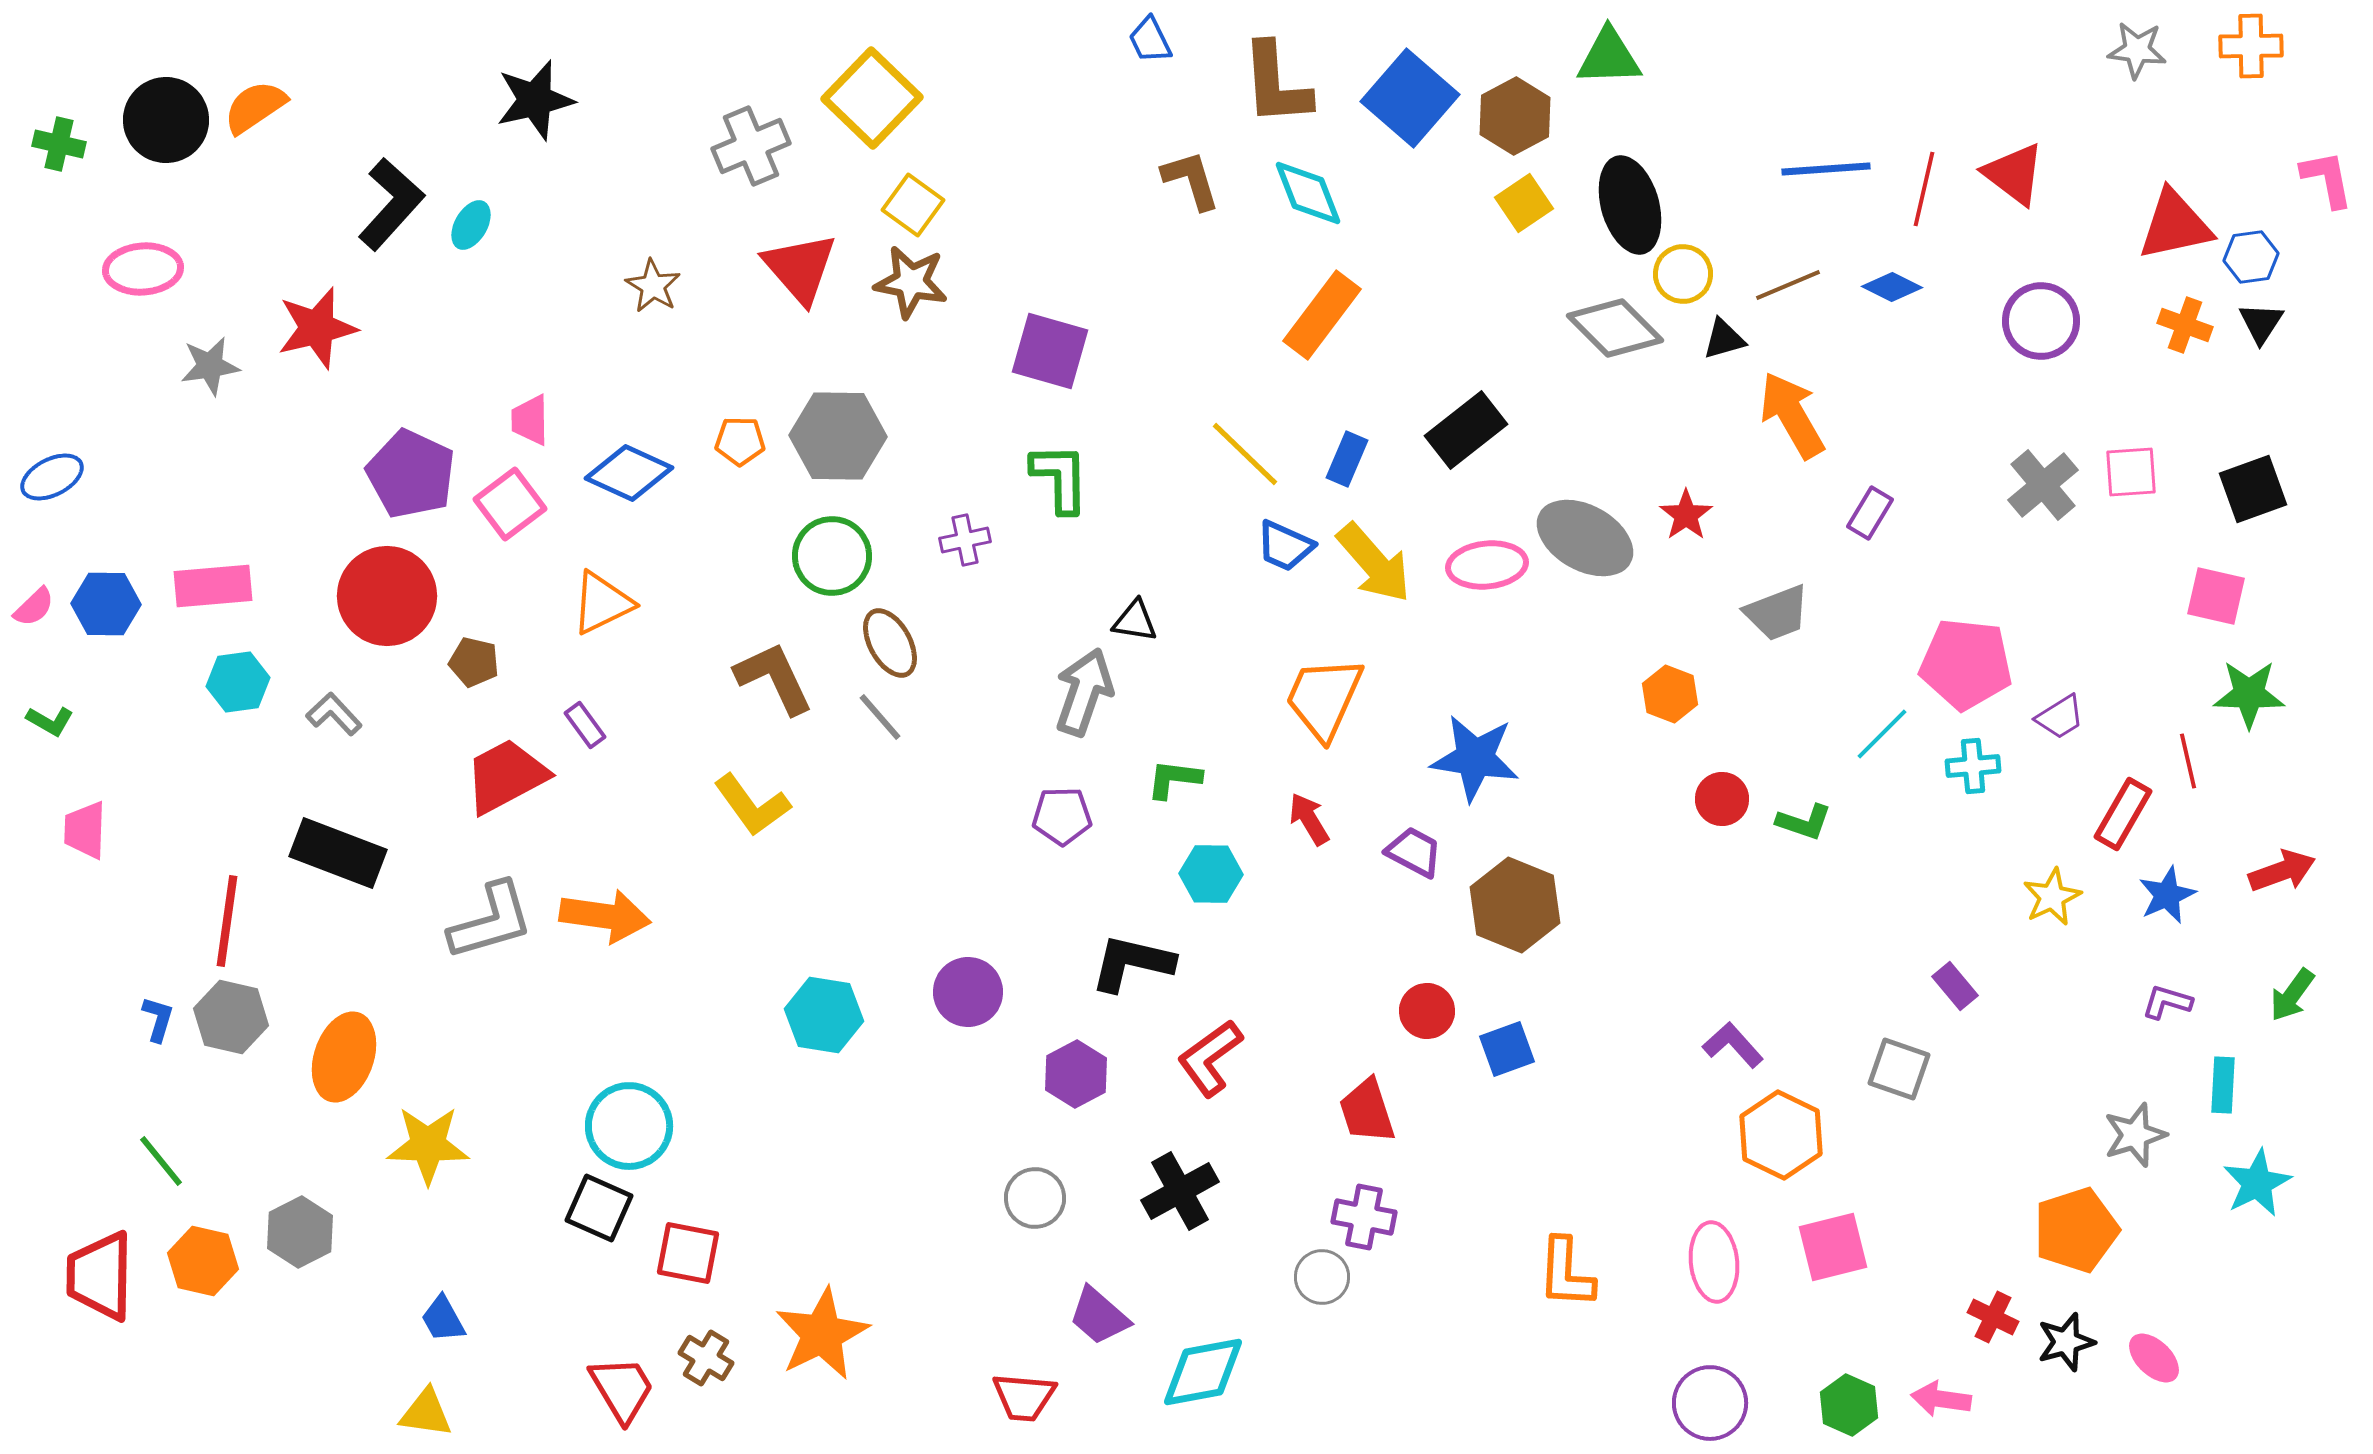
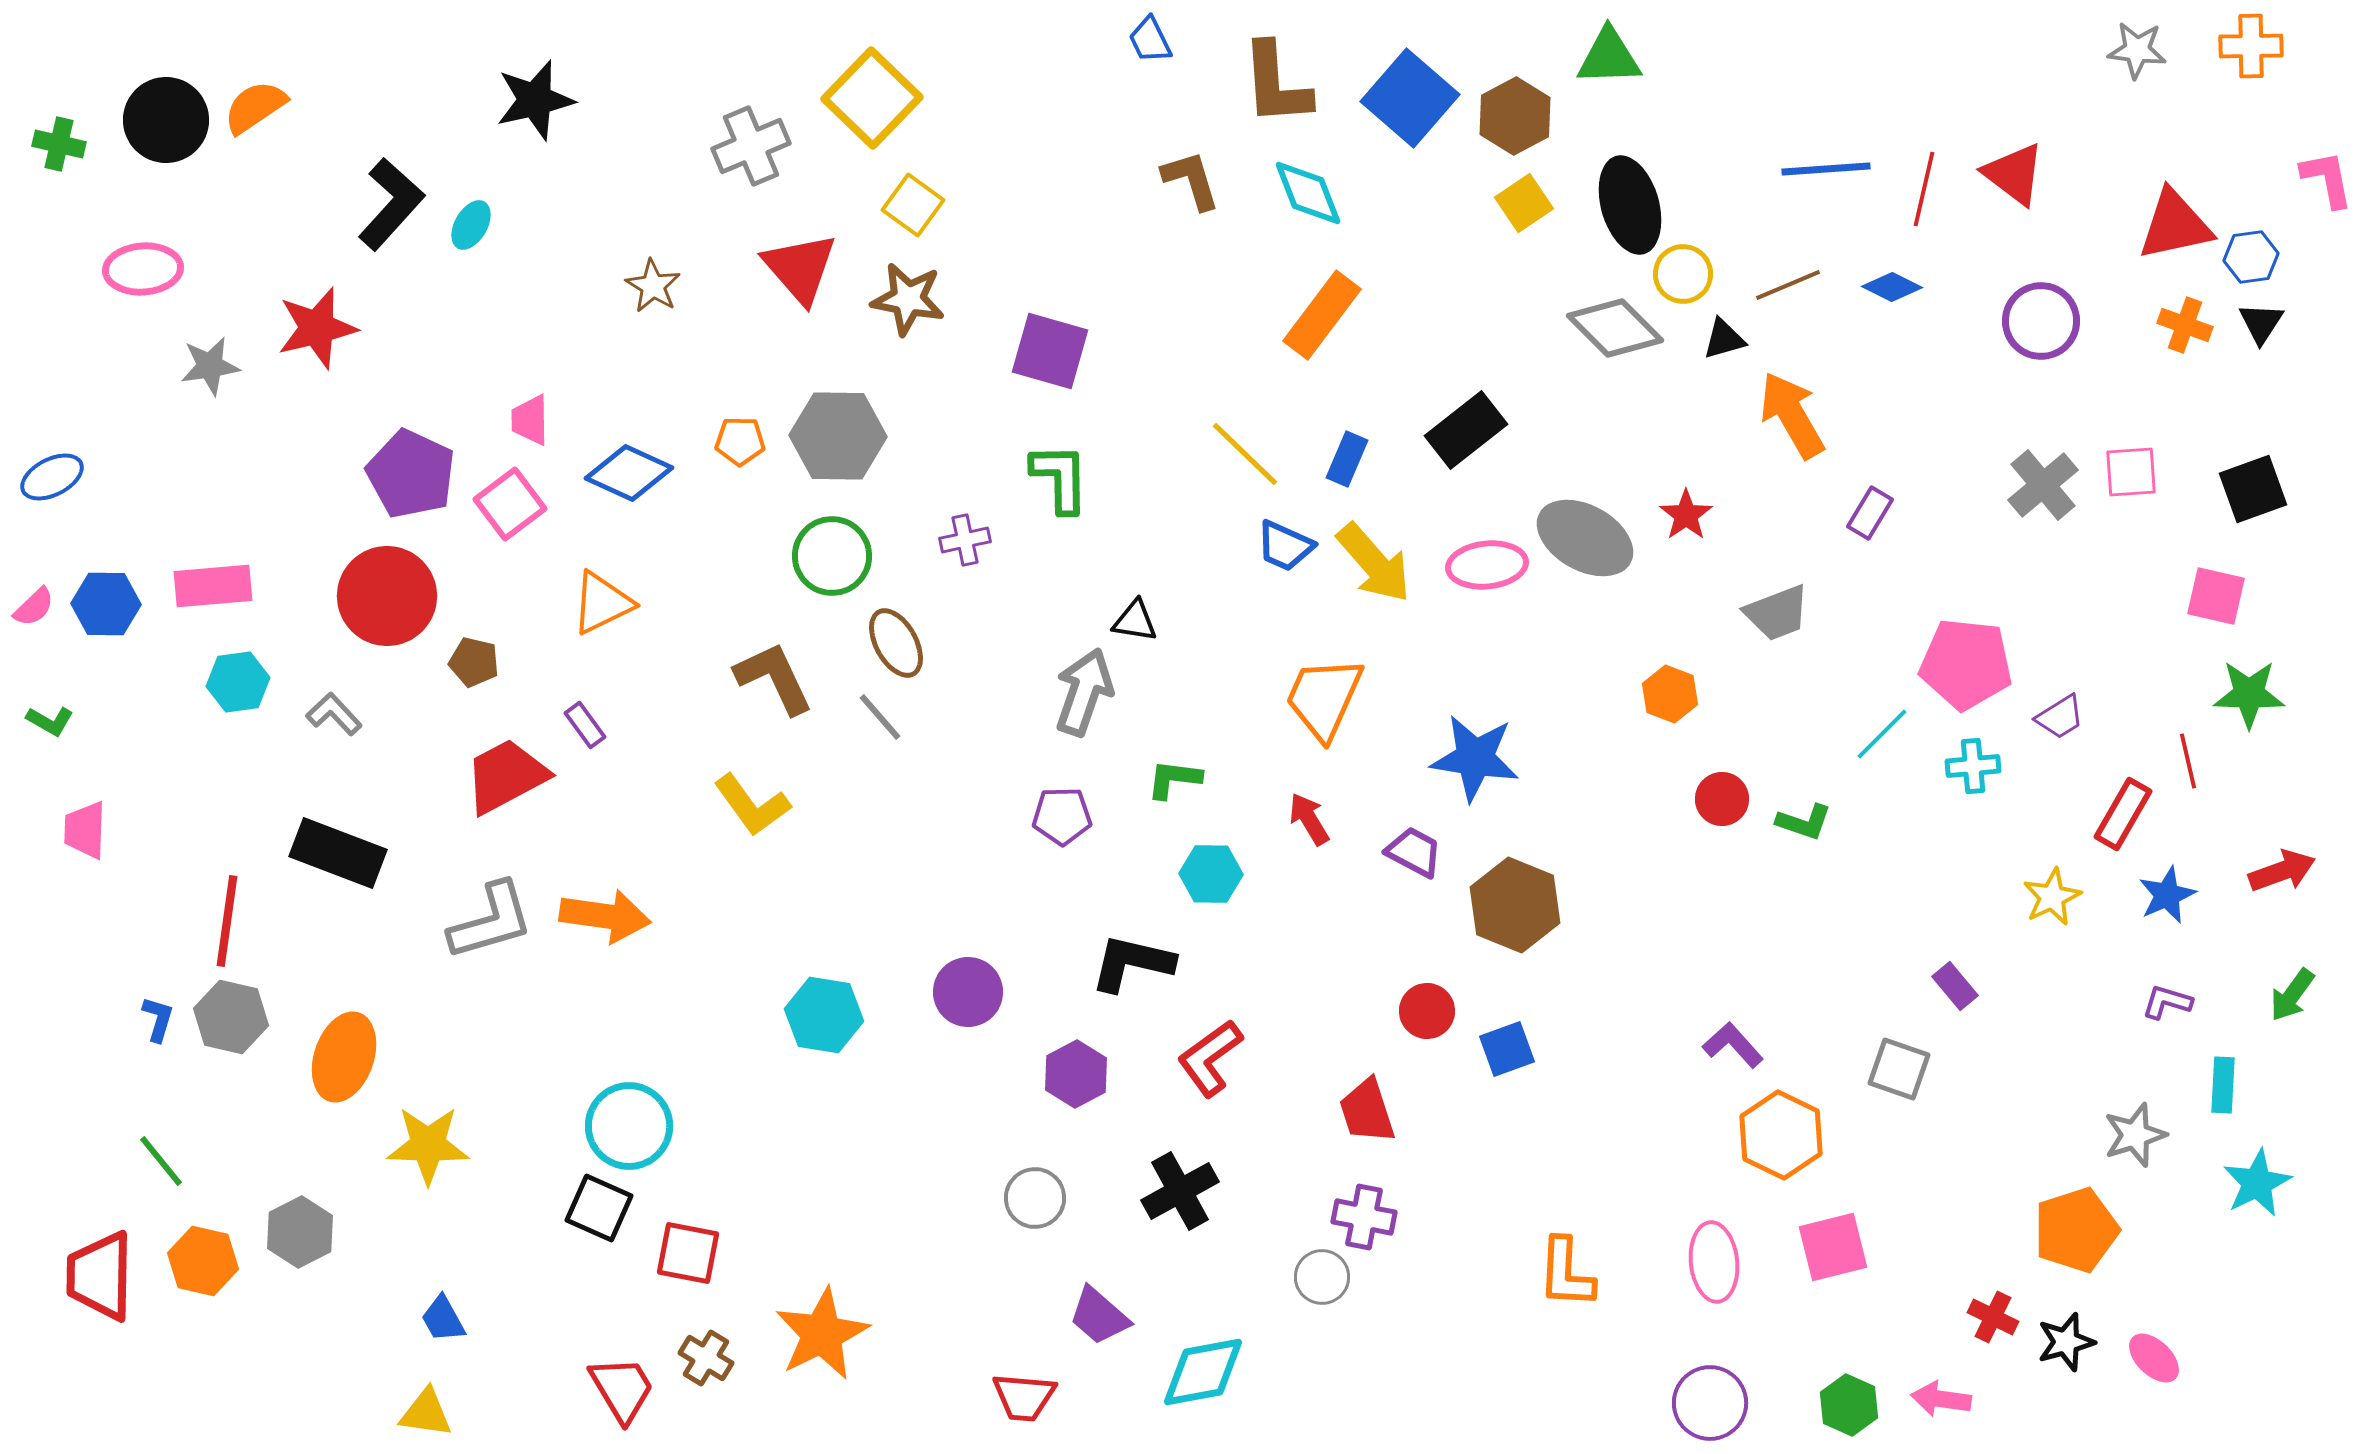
brown star at (911, 282): moved 3 px left, 17 px down
brown ellipse at (890, 643): moved 6 px right
